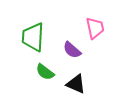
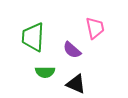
green semicircle: rotated 36 degrees counterclockwise
